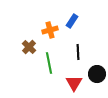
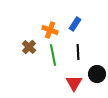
blue rectangle: moved 3 px right, 3 px down
orange cross: rotated 35 degrees clockwise
green line: moved 4 px right, 8 px up
